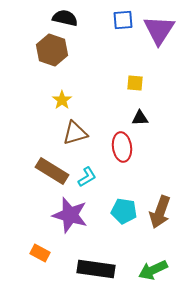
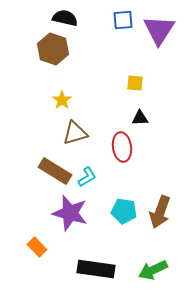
brown hexagon: moved 1 px right, 1 px up
brown rectangle: moved 3 px right
purple star: moved 2 px up
orange rectangle: moved 3 px left, 6 px up; rotated 18 degrees clockwise
